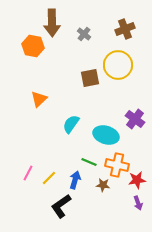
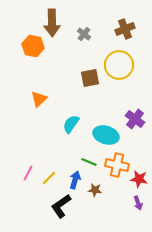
yellow circle: moved 1 px right
red star: moved 2 px right, 1 px up; rotated 18 degrees clockwise
brown star: moved 8 px left, 5 px down
